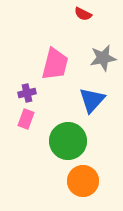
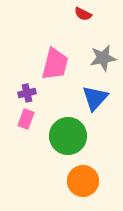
blue triangle: moved 3 px right, 2 px up
green circle: moved 5 px up
